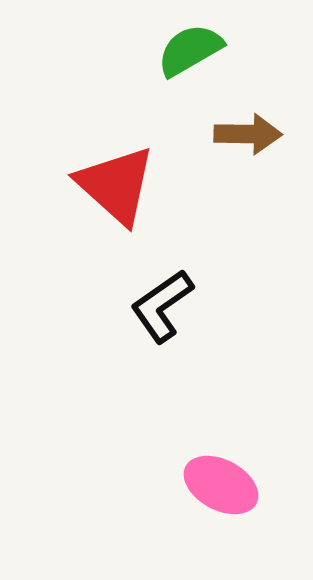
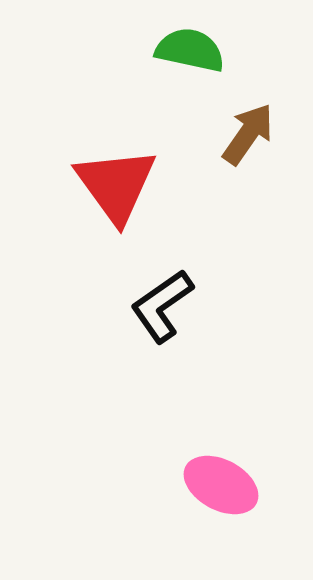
green semicircle: rotated 42 degrees clockwise
brown arrow: rotated 56 degrees counterclockwise
red triangle: rotated 12 degrees clockwise
